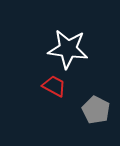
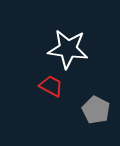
red trapezoid: moved 3 px left
